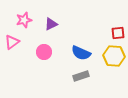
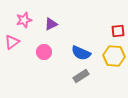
red square: moved 2 px up
gray rectangle: rotated 14 degrees counterclockwise
